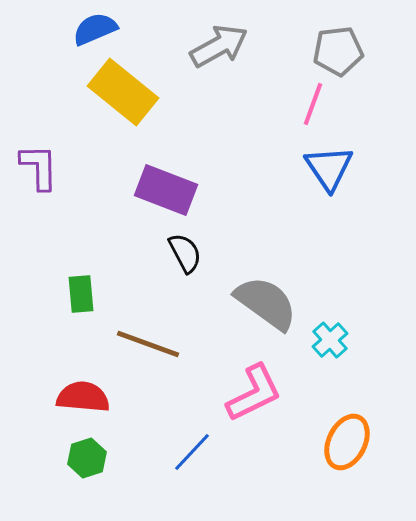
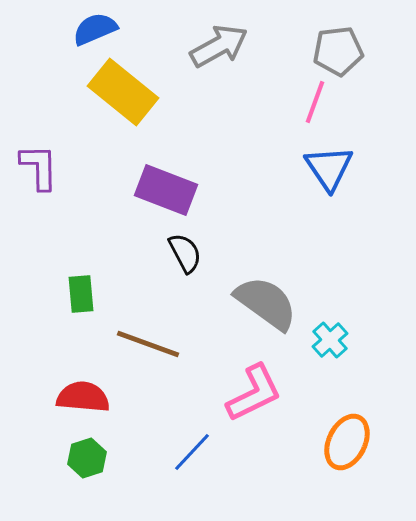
pink line: moved 2 px right, 2 px up
